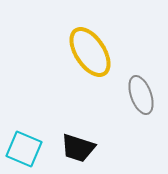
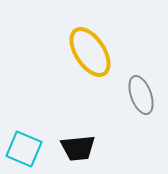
black trapezoid: rotated 24 degrees counterclockwise
